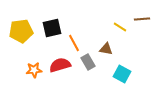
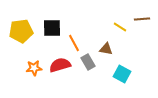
black square: rotated 12 degrees clockwise
orange star: moved 2 px up
